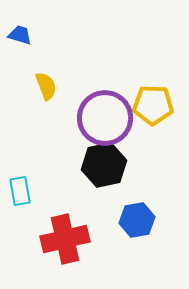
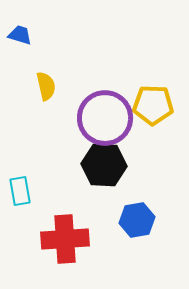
yellow semicircle: rotated 8 degrees clockwise
black hexagon: rotated 15 degrees clockwise
red cross: rotated 9 degrees clockwise
